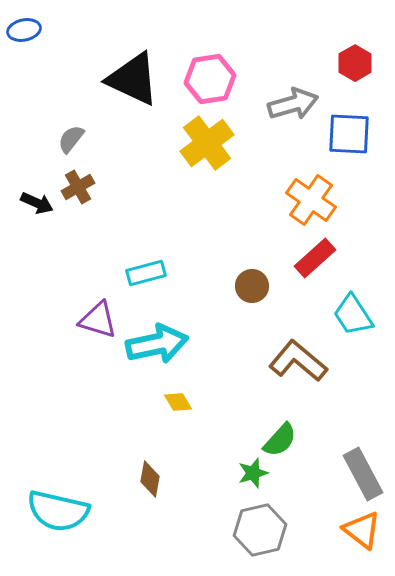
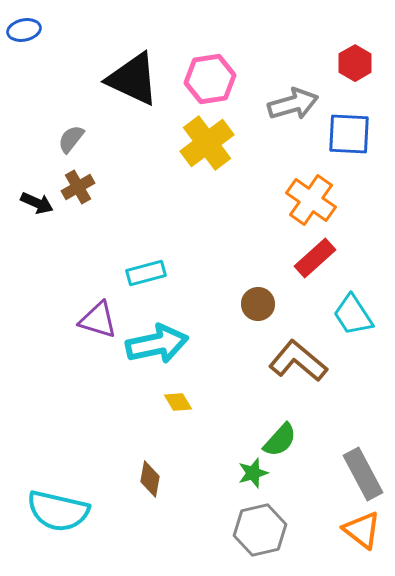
brown circle: moved 6 px right, 18 px down
